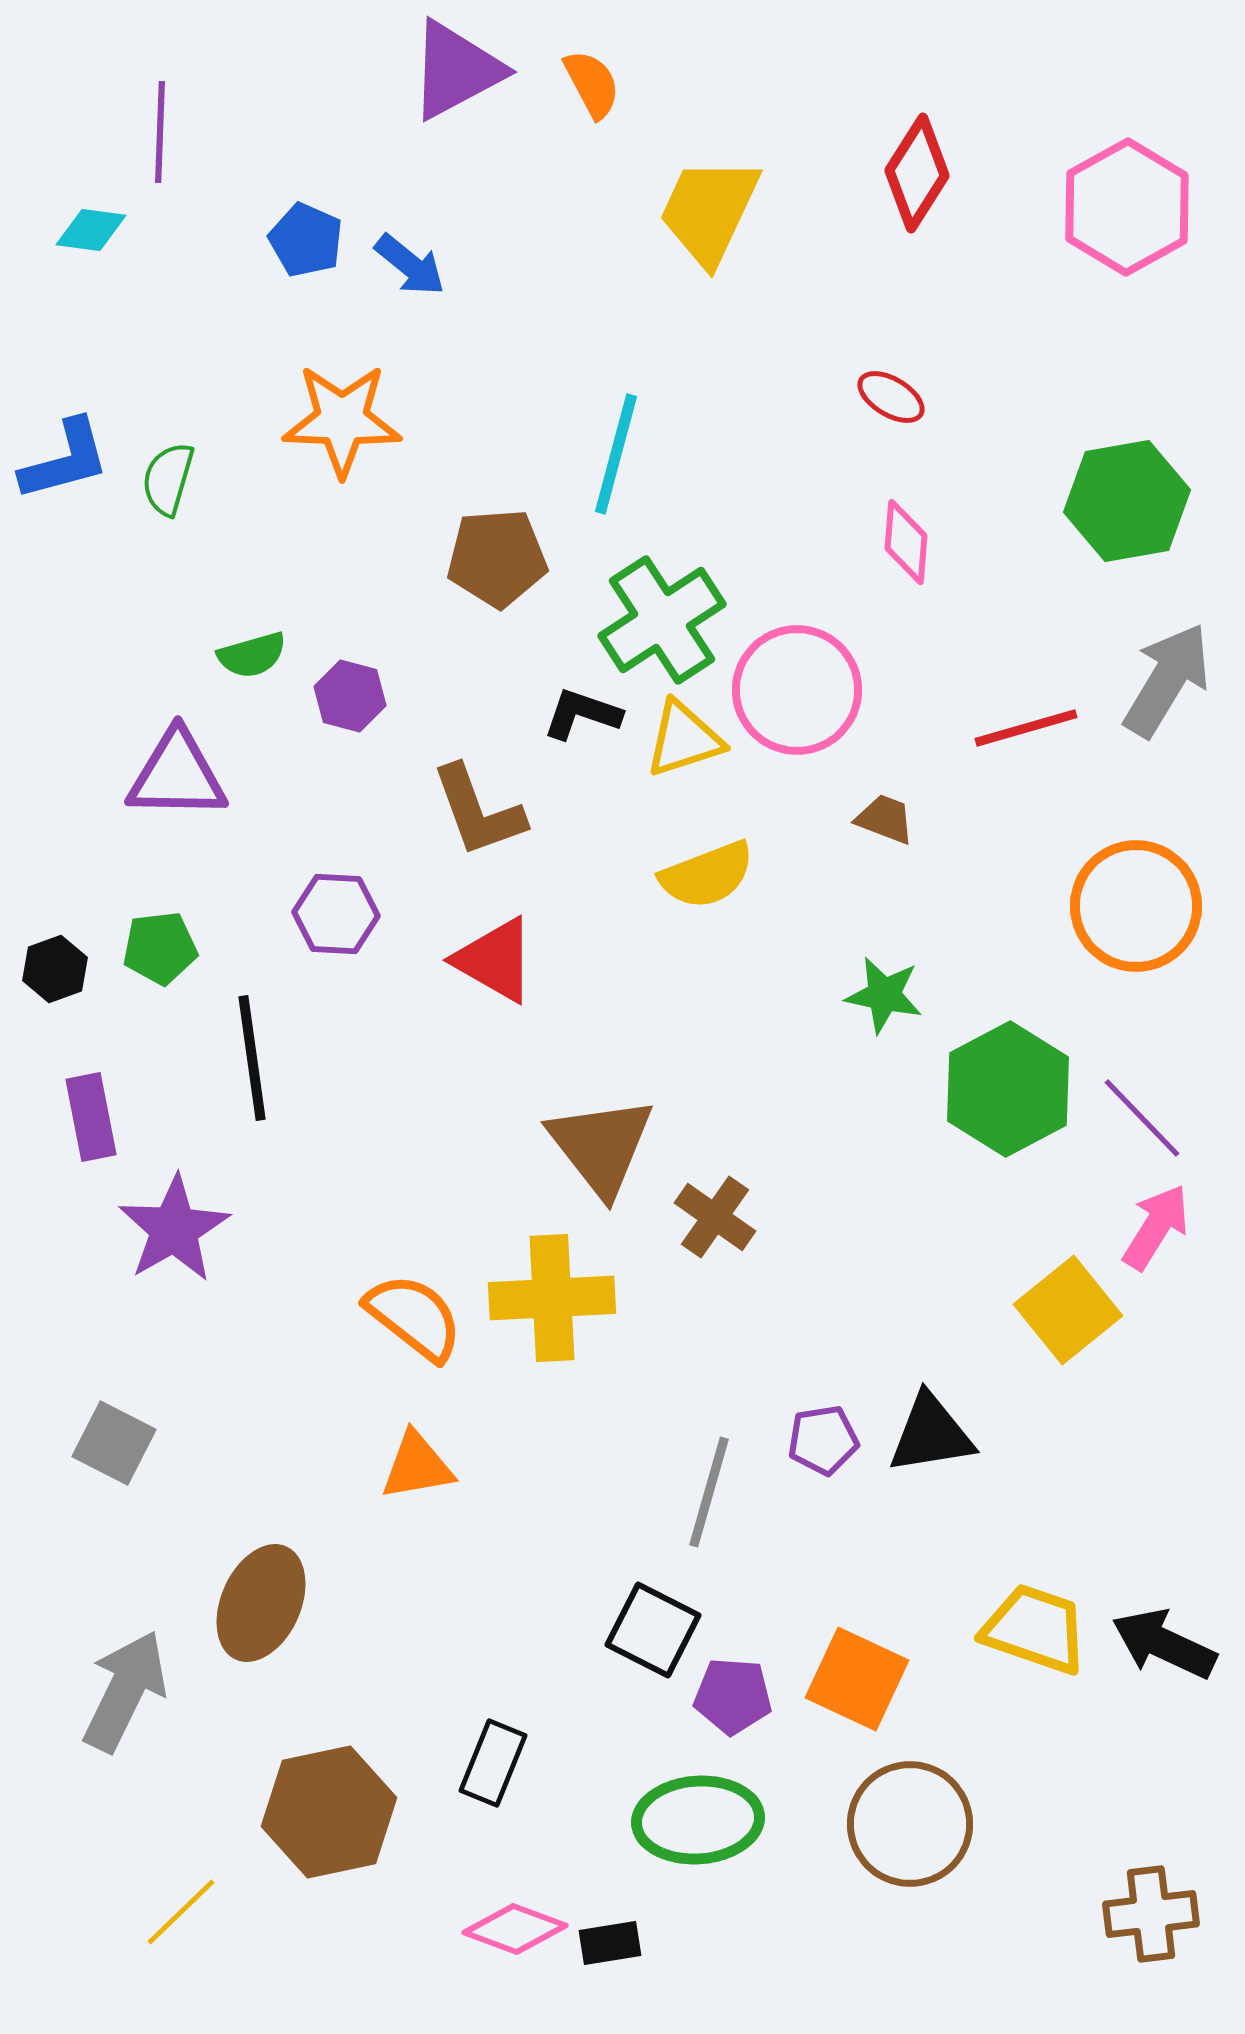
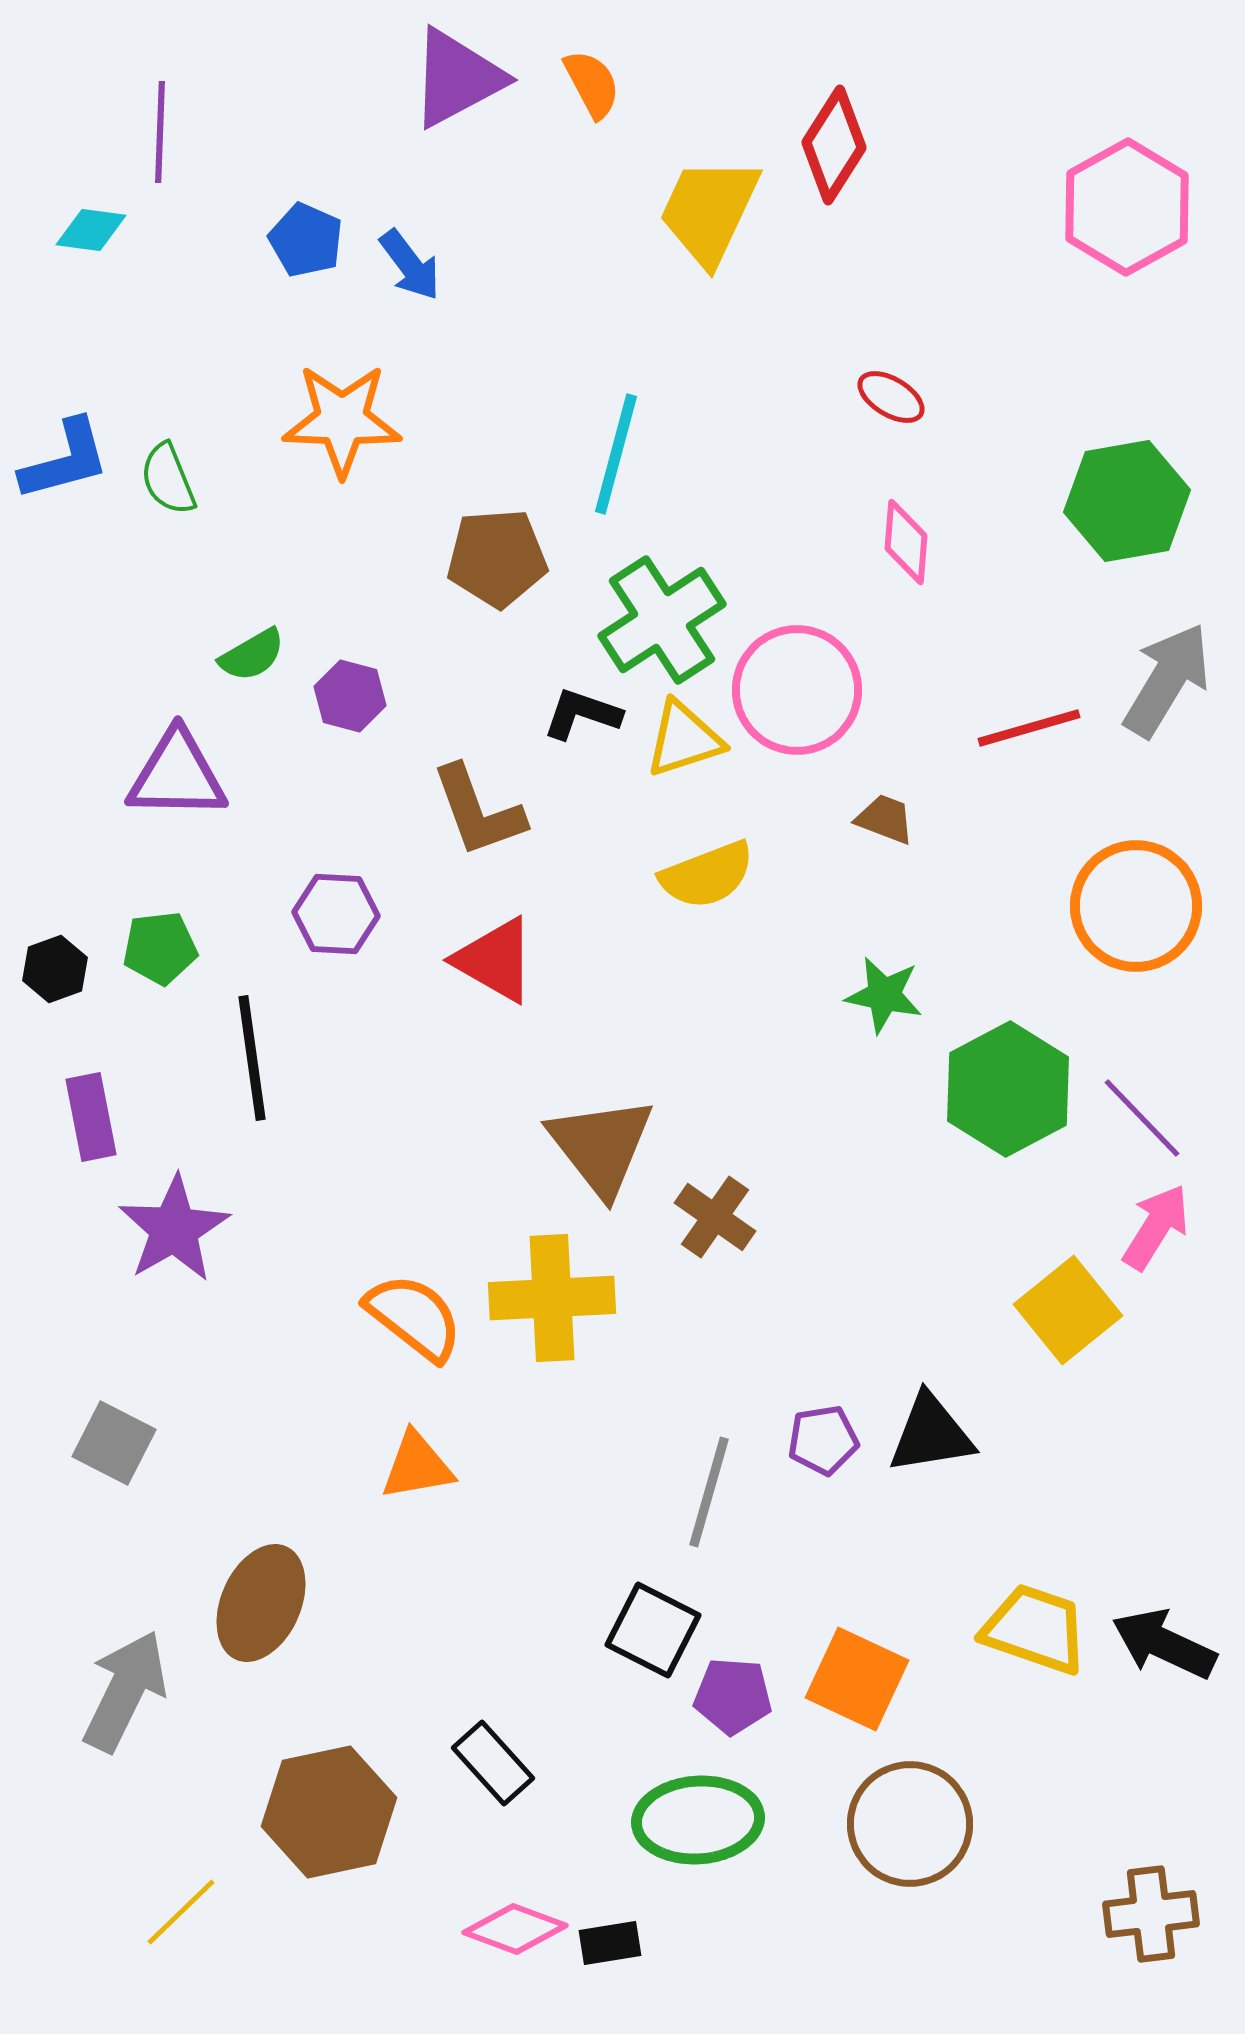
purple triangle at (456, 70): moved 1 px right, 8 px down
red diamond at (917, 173): moved 83 px left, 28 px up
blue arrow at (410, 265): rotated 14 degrees clockwise
green semicircle at (168, 479): rotated 38 degrees counterclockwise
green semicircle at (252, 655): rotated 14 degrees counterclockwise
red line at (1026, 728): moved 3 px right
black rectangle at (493, 1763): rotated 64 degrees counterclockwise
